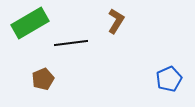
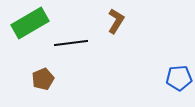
blue pentagon: moved 10 px right, 1 px up; rotated 20 degrees clockwise
